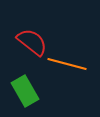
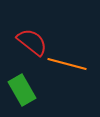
green rectangle: moved 3 px left, 1 px up
